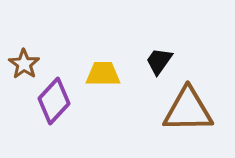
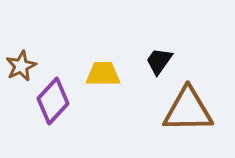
brown star: moved 3 px left, 2 px down; rotated 12 degrees clockwise
purple diamond: moved 1 px left
